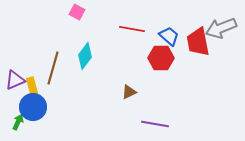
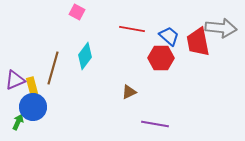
gray arrow: rotated 152 degrees counterclockwise
